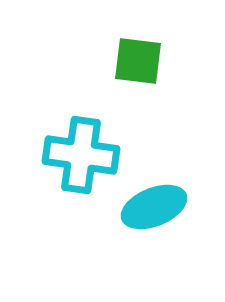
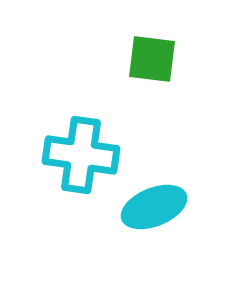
green square: moved 14 px right, 2 px up
